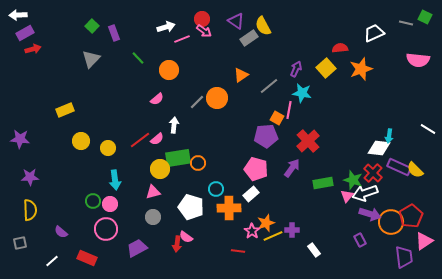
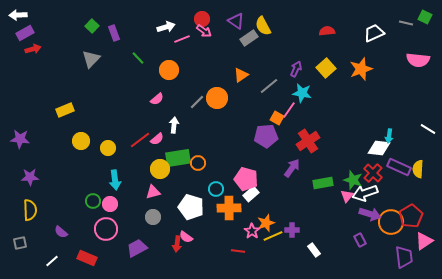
red semicircle at (340, 48): moved 13 px left, 17 px up
pink line at (289, 110): rotated 24 degrees clockwise
red cross at (308, 141): rotated 10 degrees clockwise
pink pentagon at (256, 169): moved 10 px left, 10 px down
yellow semicircle at (415, 170): moved 3 px right, 1 px up; rotated 48 degrees clockwise
